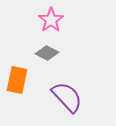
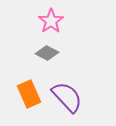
pink star: moved 1 px down
orange rectangle: moved 12 px right, 14 px down; rotated 36 degrees counterclockwise
